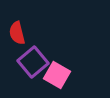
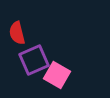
purple square: moved 1 px right, 2 px up; rotated 16 degrees clockwise
